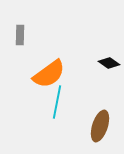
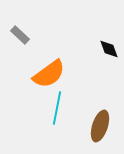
gray rectangle: rotated 48 degrees counterclockwise
black diamond: moved 14 px up; rotated 35 degrees clockwise
cyan line: moved 6 px down
